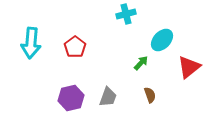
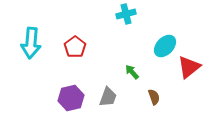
cyan ellipse: moved 3 px right, 6 px down
green arrow: moved 9 px left, 9 px down; rotated 84 degrees counterclockwise
brown semicircle: moved 4 px right, 2 px down
